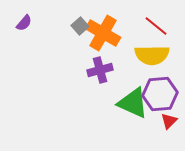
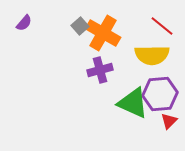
red line: moved 6 px right
